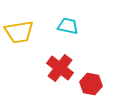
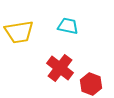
red hexagon: rotated 10 degrees clockwise
